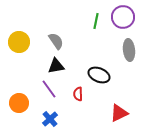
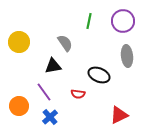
purple circle: moved 4 px down
green line: moved 7 px left
gray semicircle: moved 9 px right, 2 px down
gray ellipse: moved 2 px left, 6 px down
black triangle: moved 3 px left
purple line: moved 5 px left, 3 px down
red semicircle: rotated 80 degrees counterclockwise
orange circle: moved 3 px down
red triangle: moved 2 px down
blue cross: moved 2 px up
